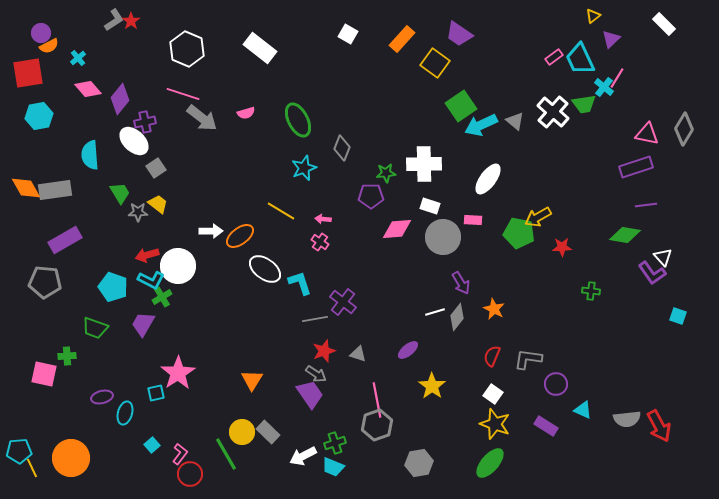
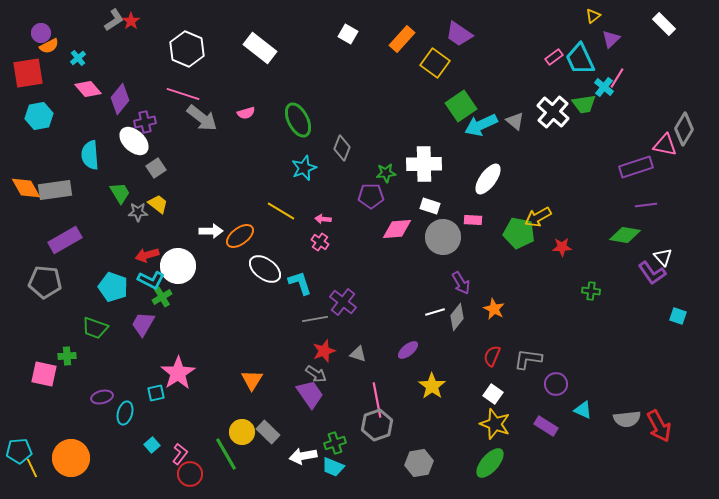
pink triangle at (647, 134): moved 18 px right, 11 px down
white arrow at (303, 456): rotated 16 degrees clockwise
